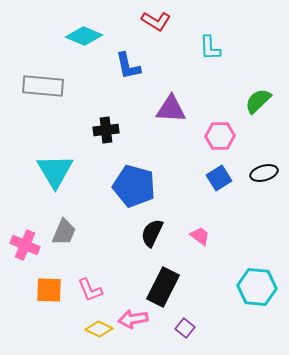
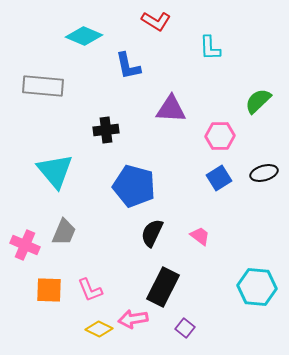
cyan triangle: rotated 9 degrees counterclockwise
